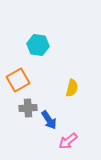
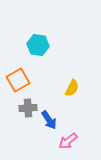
yellow semicircle: rotated 12 degrees clockwise
